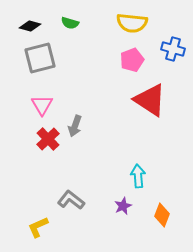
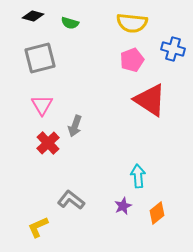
black diamond: moved 3 px right, 10 px up
red cross: moved 4 px down
orange diamond: moved 5 px left, 2 px up; rotated 30 degrees clockwise
